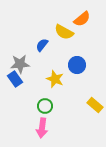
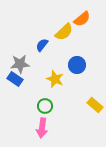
yellow semicircle: rotated 72 degrees counterclockwise
blue rectangle: rotated 21 degrees counterclockwise
